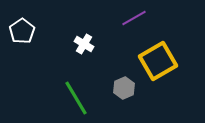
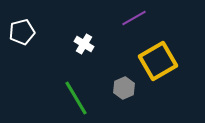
white pentagon: moved 1 px down; rotated 20 degrees clockwise
